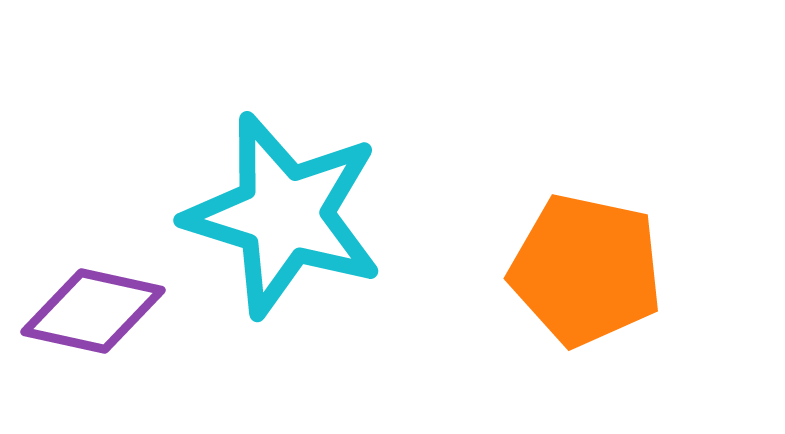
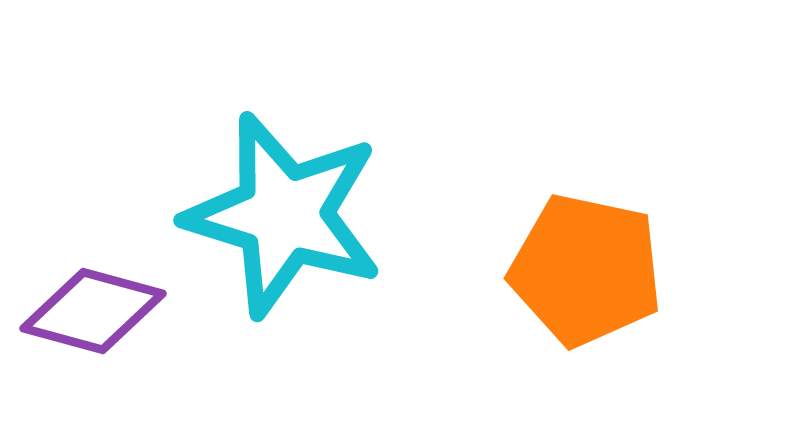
purple diamond: rotated 3 degrees clockwise
